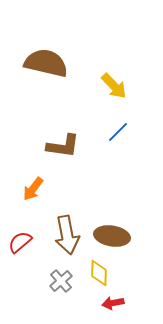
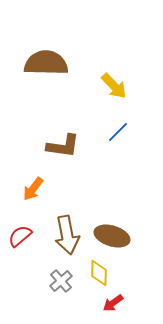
brown semicircle: rotated 12 degrees counterclockwise
brown ellipse: rotated 8 degrees clockwise
red semicircle: moved 6 px up
red arrow: rotated 25 degrees counterclockwise
